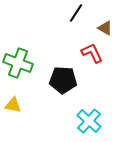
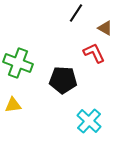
red L-shape: moved 2 px right
yellow triangle: rotated 18 degrees counterclockwise
